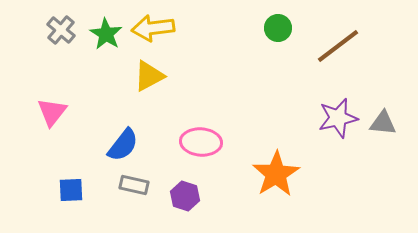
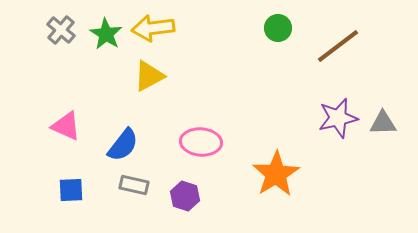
pink triangle: moved 14 px right, 14 px down; rotated 44 degrees counterclockwise
gray triangle: rotated 8 degrees counterclockwise
